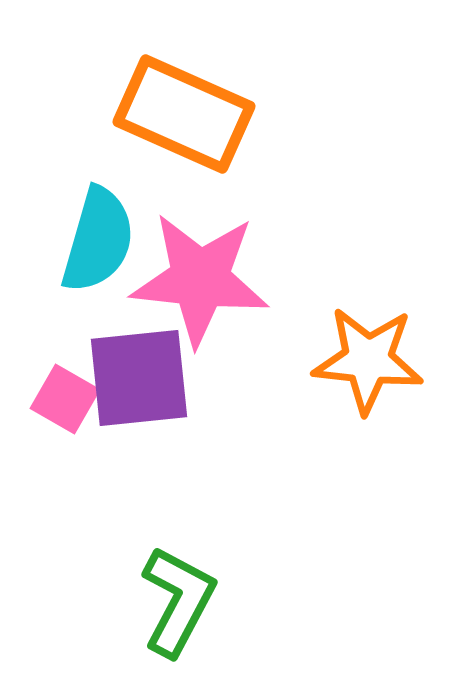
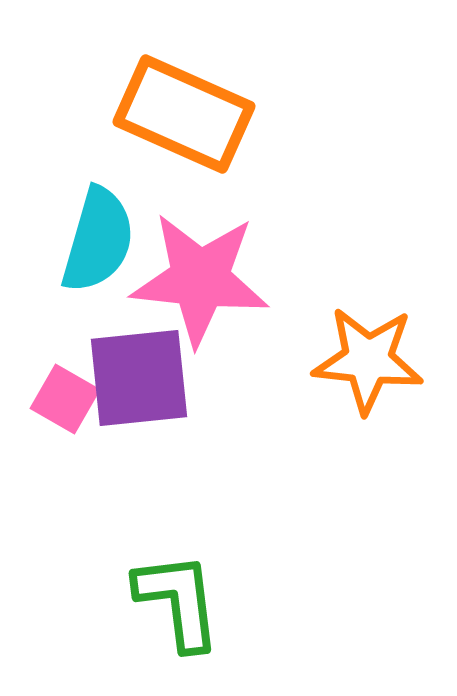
green L-shape: rotated 35 degrees counterclockwise
